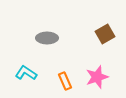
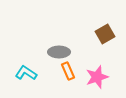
gray ellipse: moved 12 px right, 14 px down
orange rectangle: moved 3 px right, 10 px up
